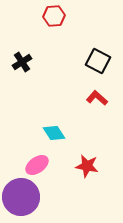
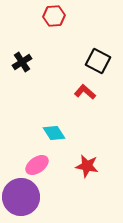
red L-shape: moved 12 px left, 6 px up
